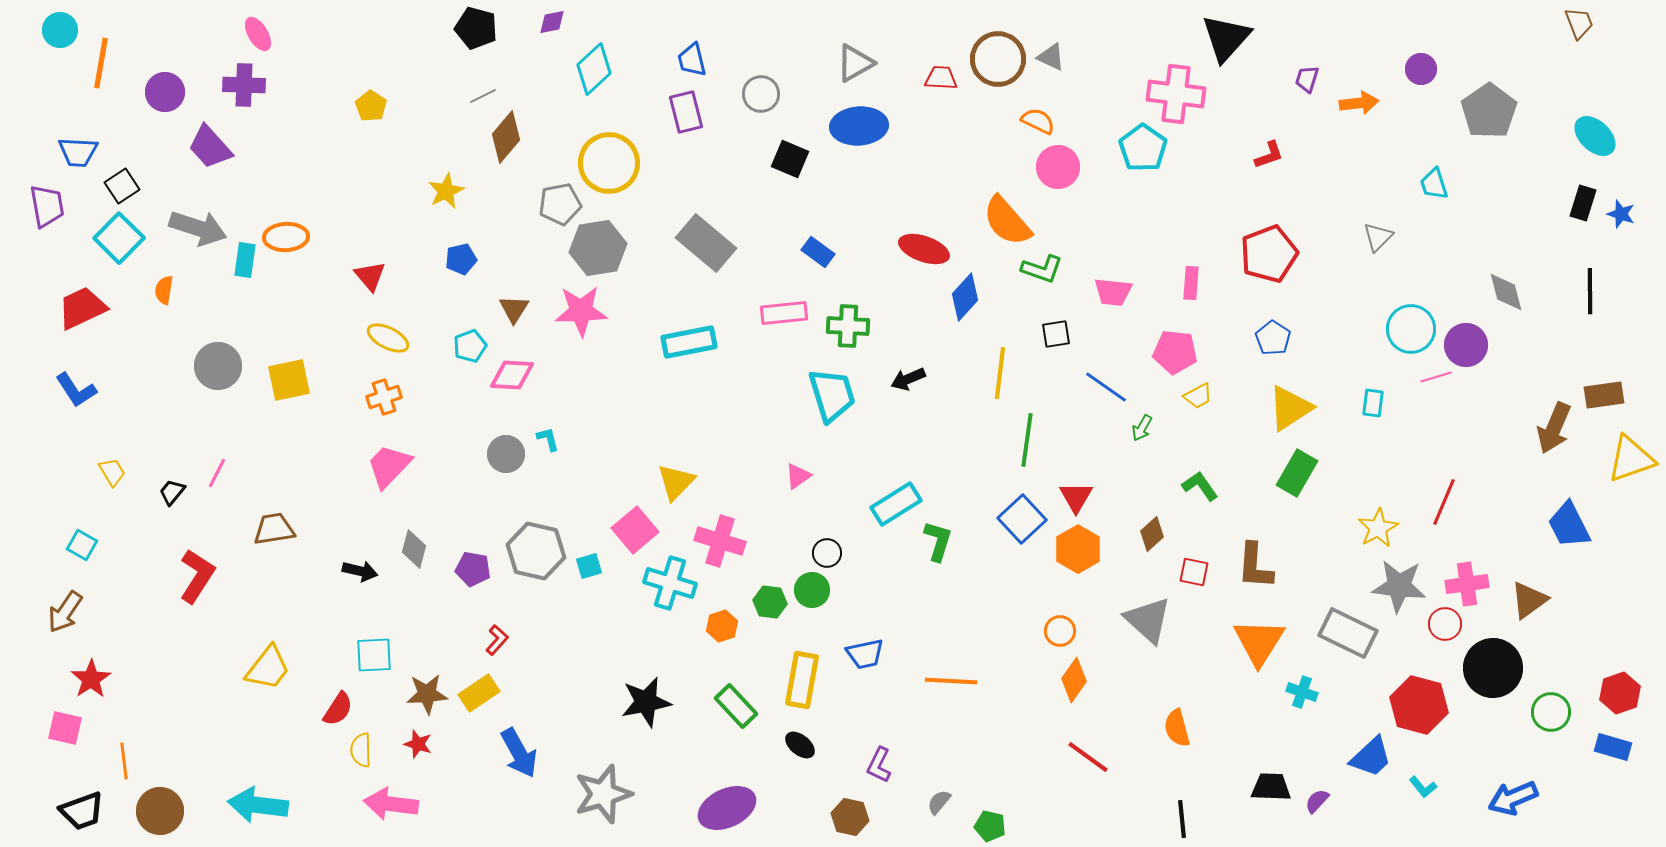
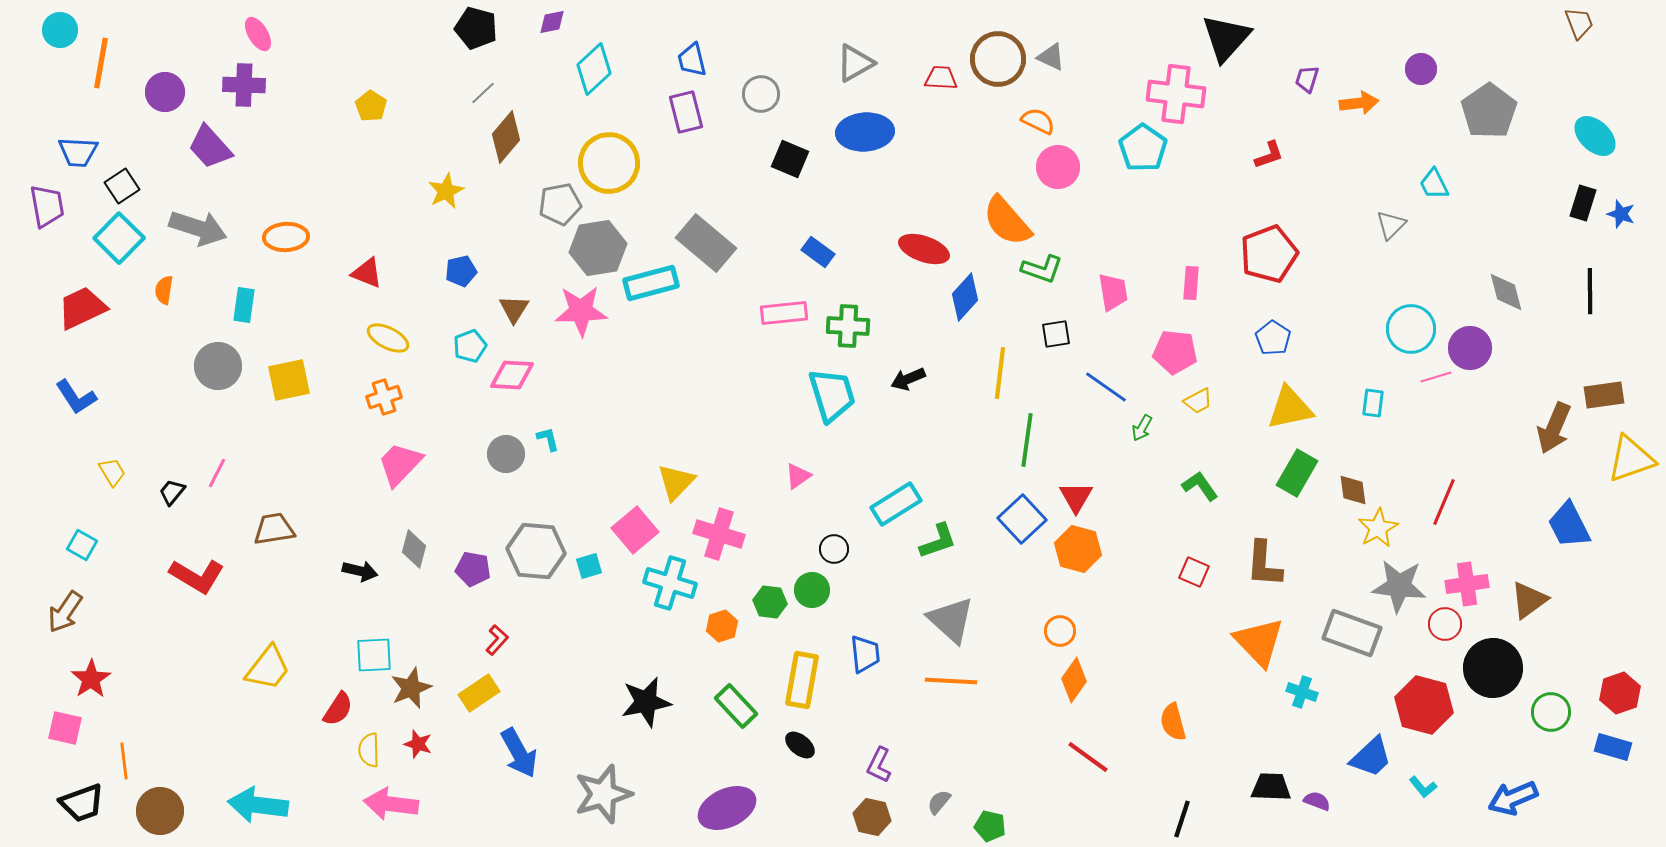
gray line at (483, 96): moved 3 px up; rotated 16 degrees counterclockwise
blue ellipse at (859, 126): moved 6 px right, 6 px down
cyan trapezoid at (1434, 184): rotated 8 degrees counterclockwise
gray triangle at (1378, 237): moved 13 px right, 12 px up
blue pentagon at (461, 259): moved 12 px down
cyan rectangle at (245, 260): moved 1 px left, 45 px down
red triangle at (370, 276): moved 3 px left, 3 px up; rotated 28 degrees counterclockwise
pink trapezoid at (1113, 292): rotated 105 degrees counterclockwise
cyan rectangle at (689, 342): moved 38 px left, 59 px up; rotated 4 degrees counterclockwise
purple circle at (1466, 345): moved 4 px right, 3 px down
blue L-shape at (76, 390): moved 7 px down
yellow trapezoid at (1198, 396): moved 5 px down
yellow triangle at (1290, 408): rotated 21 degrees clockwise
pink trapezoid at (389, 466): moved 11 px right, 2 px up
brown diamond at (1152, 534): moved 201 px right, 44 px up; rotated 56 degrees counterclockwise
pink cross at (720, 541): moved 1 px left, 7 px up
green L-shape at (938, 541): rotated 54 degrees clockwise
orange hexagon at (1078, 549): rotated 15 degrees counterclockwise
gray hexagon at (536, 551): rotated 8 degrees counterclockwise
black circle at (827, 553): moved 7 px right, 4 px up
brown L-shape at (1255, 566): moved 9 px right, 2 px up
red square at (1194, 572): rotated 12 degrees clockwise
red L-shape at (197, 576): rotated 88 degrees clockwise
gray triangle at (1148, 620): moved 197 px left
gray rectangle at (1348, 633): moved 4 px right; rotated 6 degrees counterclockwise
orange triangle at (1259, 642): rotated 16 degrees counterclockwise
blue trapezoid at (865, 654): rotated 84 degrees counterclockwise
brown star at (427, 694): moved 16 px left, 6 px up; rotated 18 degrees counterclockwise
red hexagon at (1419, 705): moved 5 px right
orange semicircle at (1177, 728): moved 4 px left, 6 px up
yellow semicircle at (361, 750): moved 8 px right
purple semicircle at (1317, 801): rotated 68 degrees clockwise
black trapezoid at (82, 811): moved 8 px up
brown hexagon at (850, 817): moved 22 px right
black line at (1182, 819): rotated 24 degrees clockwise
